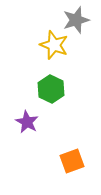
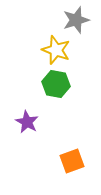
yellow star: moved 2 px right, 5 px down
green hexagon: moved 5 px right, 5 px up; rotated 16 degrees counterclockwise
